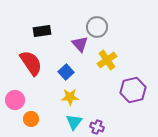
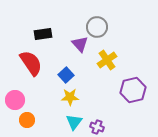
black rectangle: moved 1 px right, 3 px down
blue square: moved 3 px down
orange circle: moved 4 px left, 1 px down
